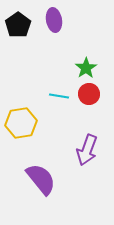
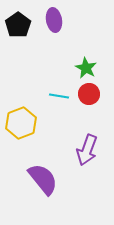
green star: rotated 10 degrees counterclockwise
yellow hexagon: rotated 12 degrees counterclockwise
purple semicircle: moved 2 px right
